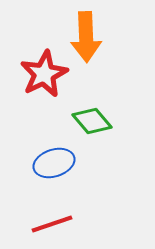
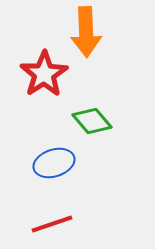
orange arrow: moved 5 px up
red star: rotated 6 degrees counterclockwise
